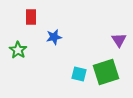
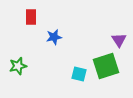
green star: moved 16 px down; rotated 24 degrees clockwise
green square: moved 6 px up
